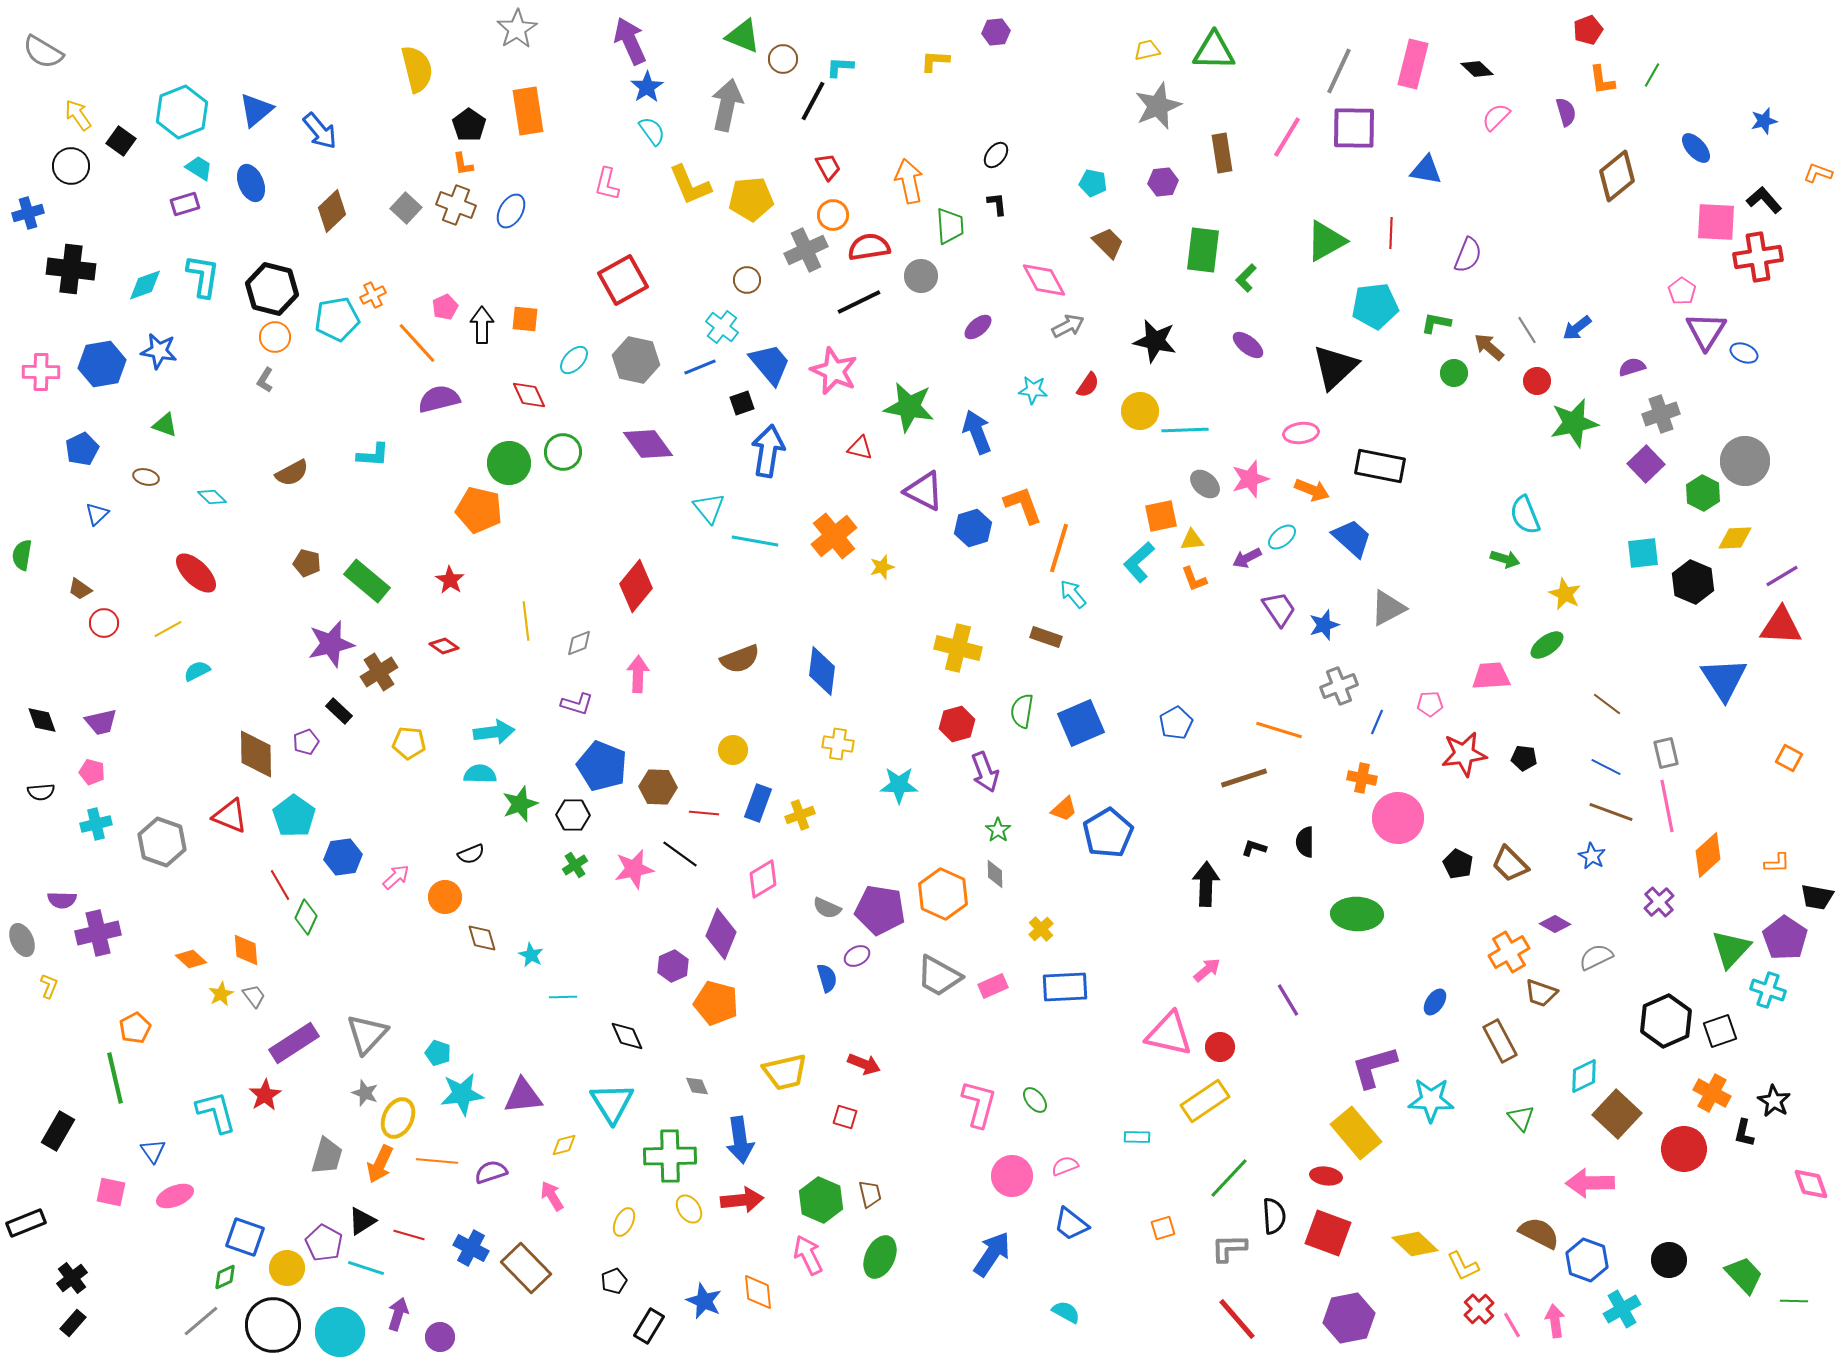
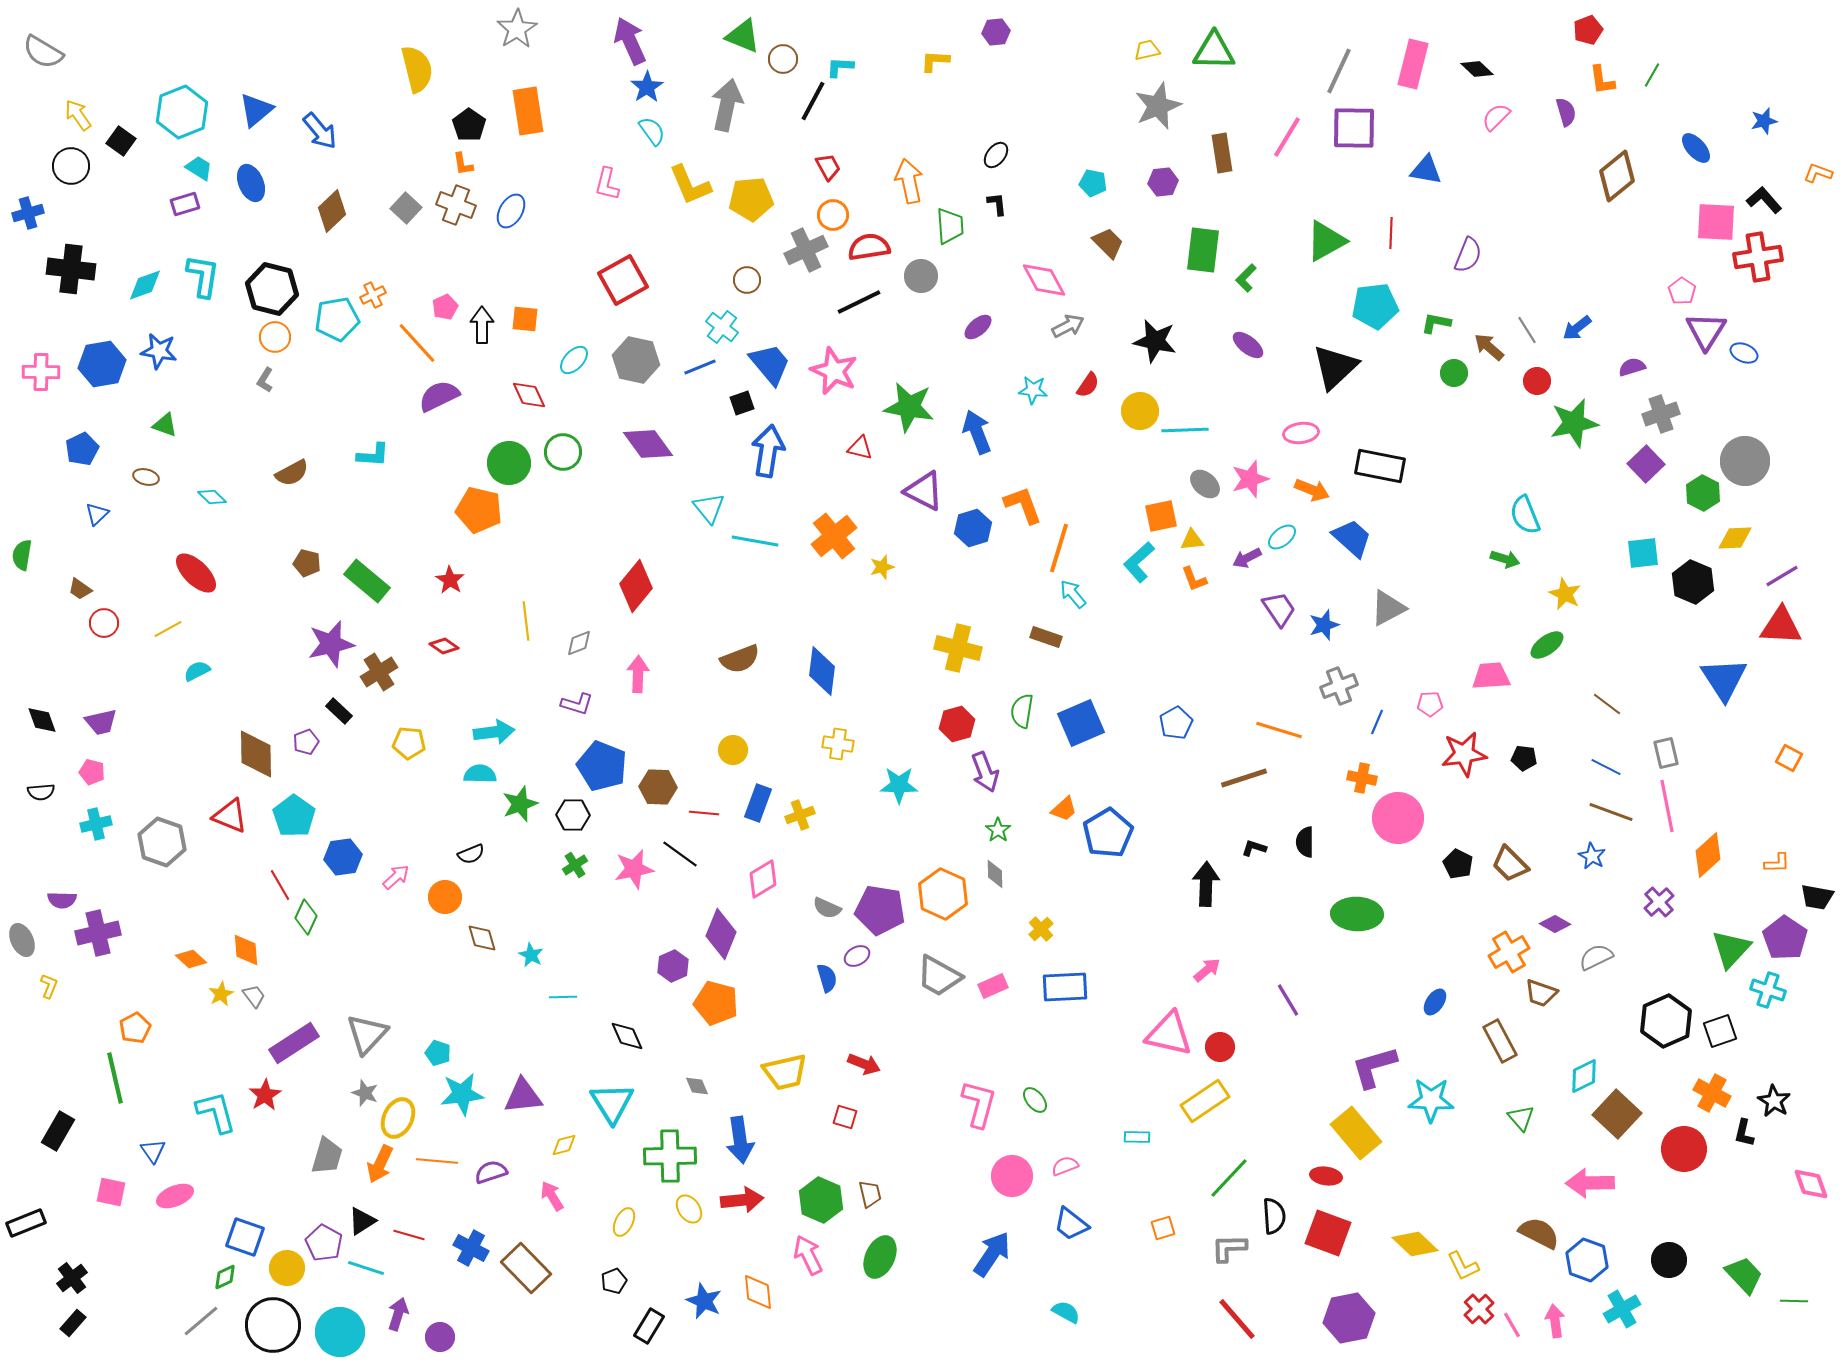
purple semicircle at (439, 399): moved 3 px up; rotated 12 degrees counterclockwise
